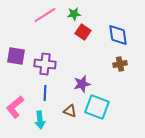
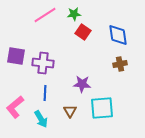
purple cross: moved 2 px left, 1 px up
purple star: rotated 18 degrees clockwise
cyan square: moved 5 px right, 1 px down; rotated 25 degrees counterclockwise
brown triangle: rotated 40 degrees clockwise
cyan arrow: moved 1 px right, 1 px up; rotated 24 degrees counterclockwise
